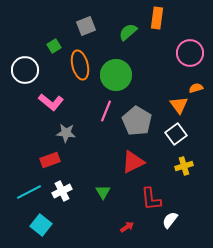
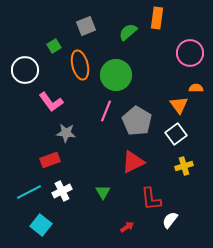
orange semicircle: rotated 16 degrees clockwise
pink L-shape: rotated 15 degrees clockwise
